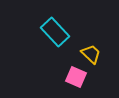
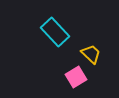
pink square: rotated 35 degrees clockwise
